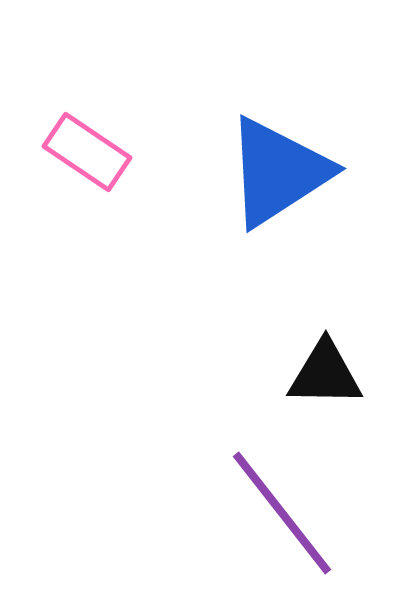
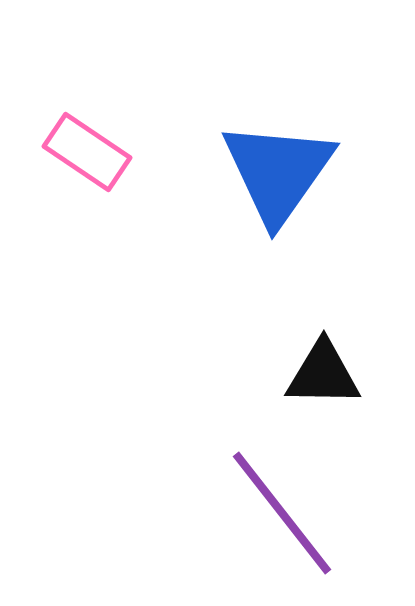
blue triangle: rotated 22 degrees counterclockwise
black triangle: moved 2 px left
